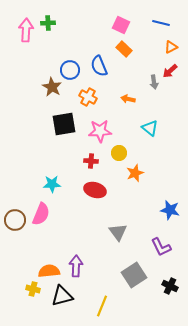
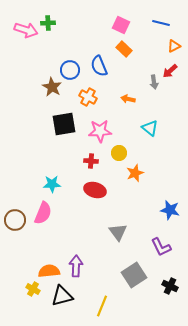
pink arrow: rotated 105 degrees clockwise
orange triangle: moved 3 px right, 1 px up
pink semicircle: moved 2 px right, 1 px up
yellow cross: rotated 16 degrees clockwise
